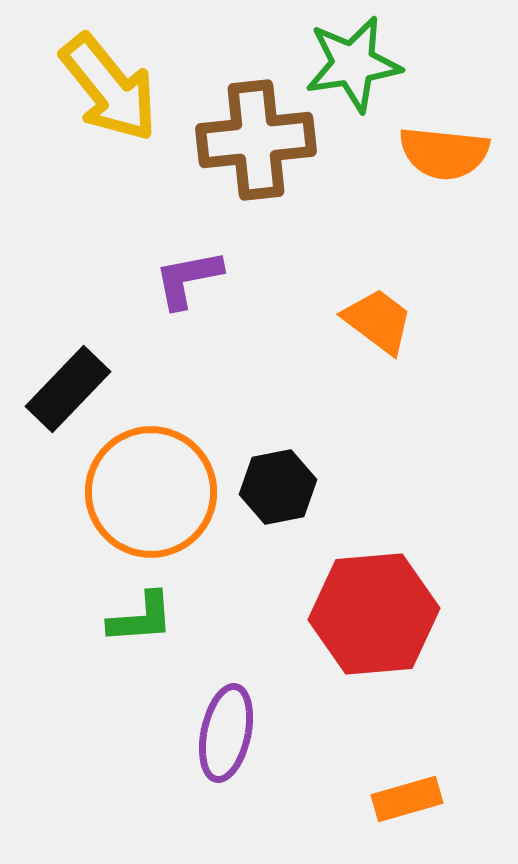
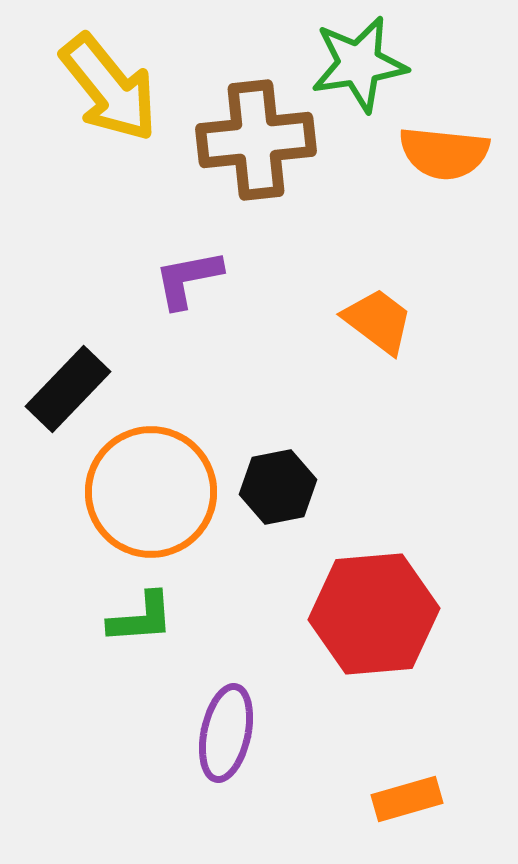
green star: moved 6 px right
